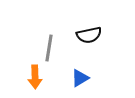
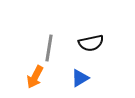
black semicircle: moved 2 px right, 8 px down
orange arrow: rotated 30 degrees clockwise
